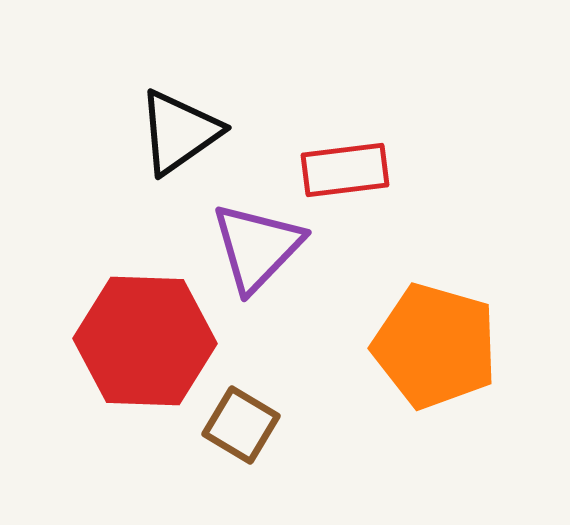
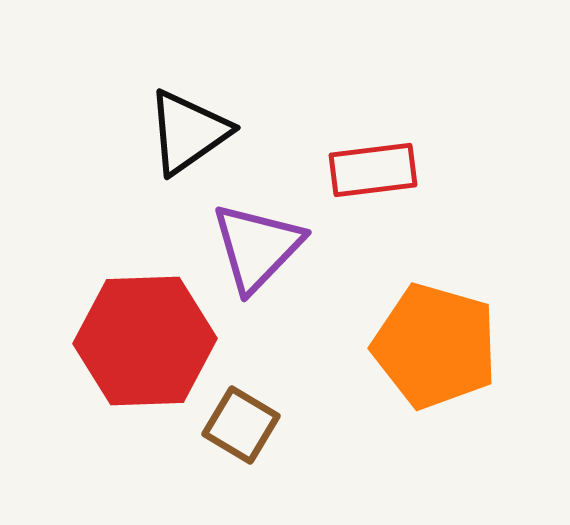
black triangle: moved 9 px right
red rectangle: moved 28 px right
red hexagon: rotated 4 degrees counterclockwise
